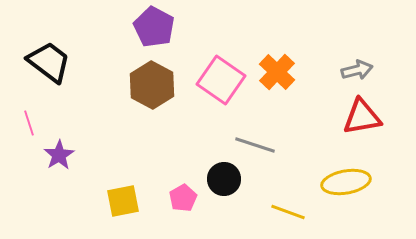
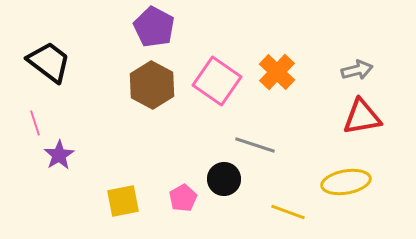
pink square: moved 4 px left, 1 px down
pink line: moved 6 px right
